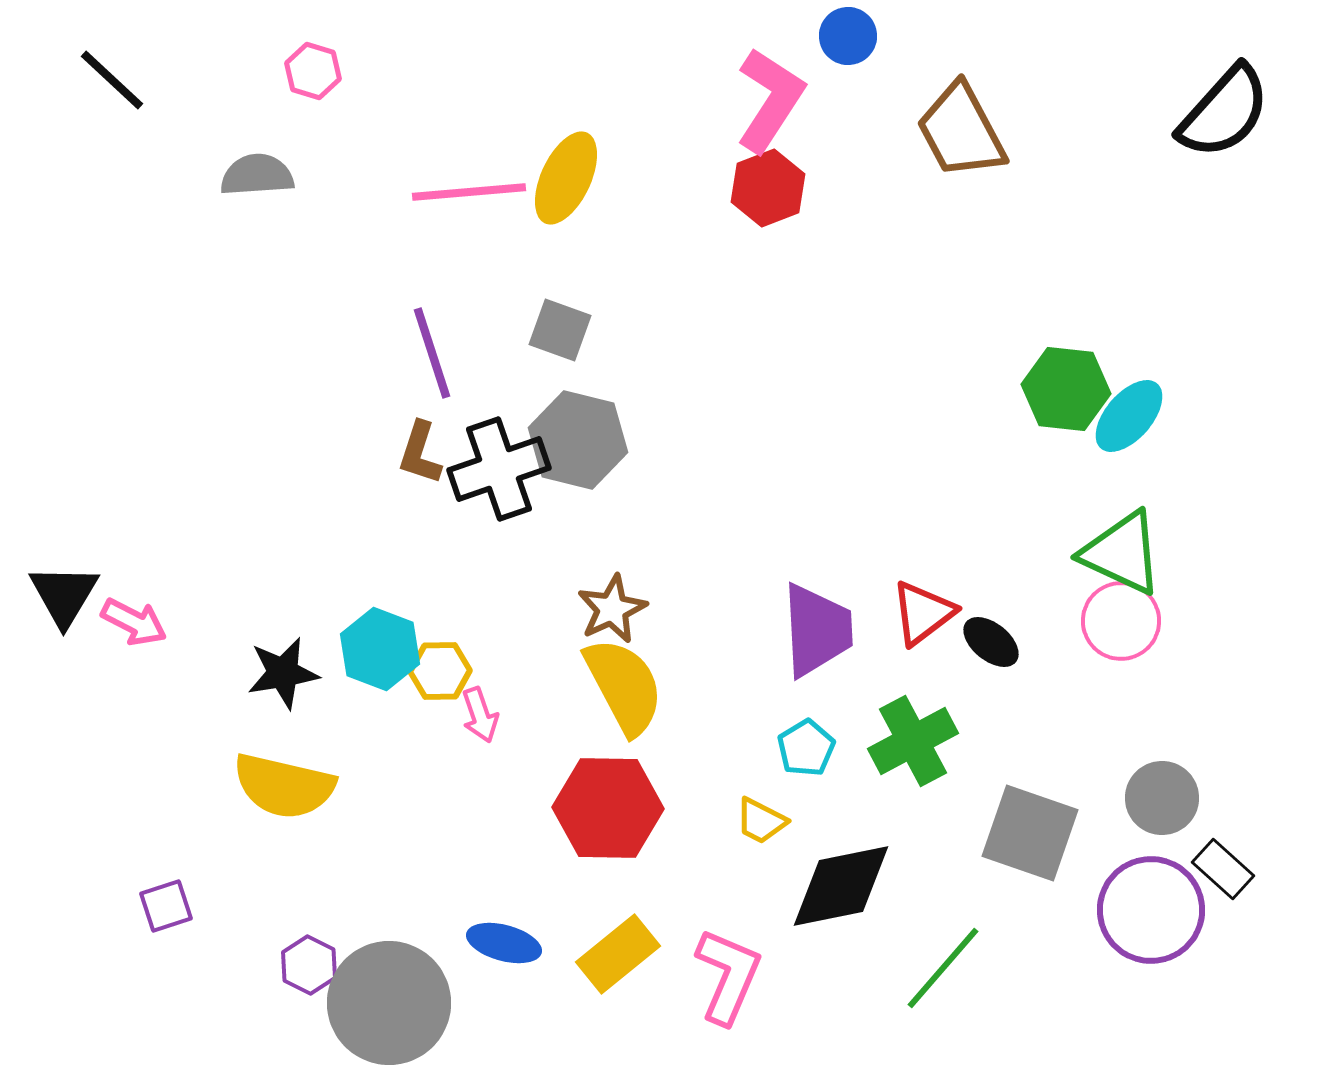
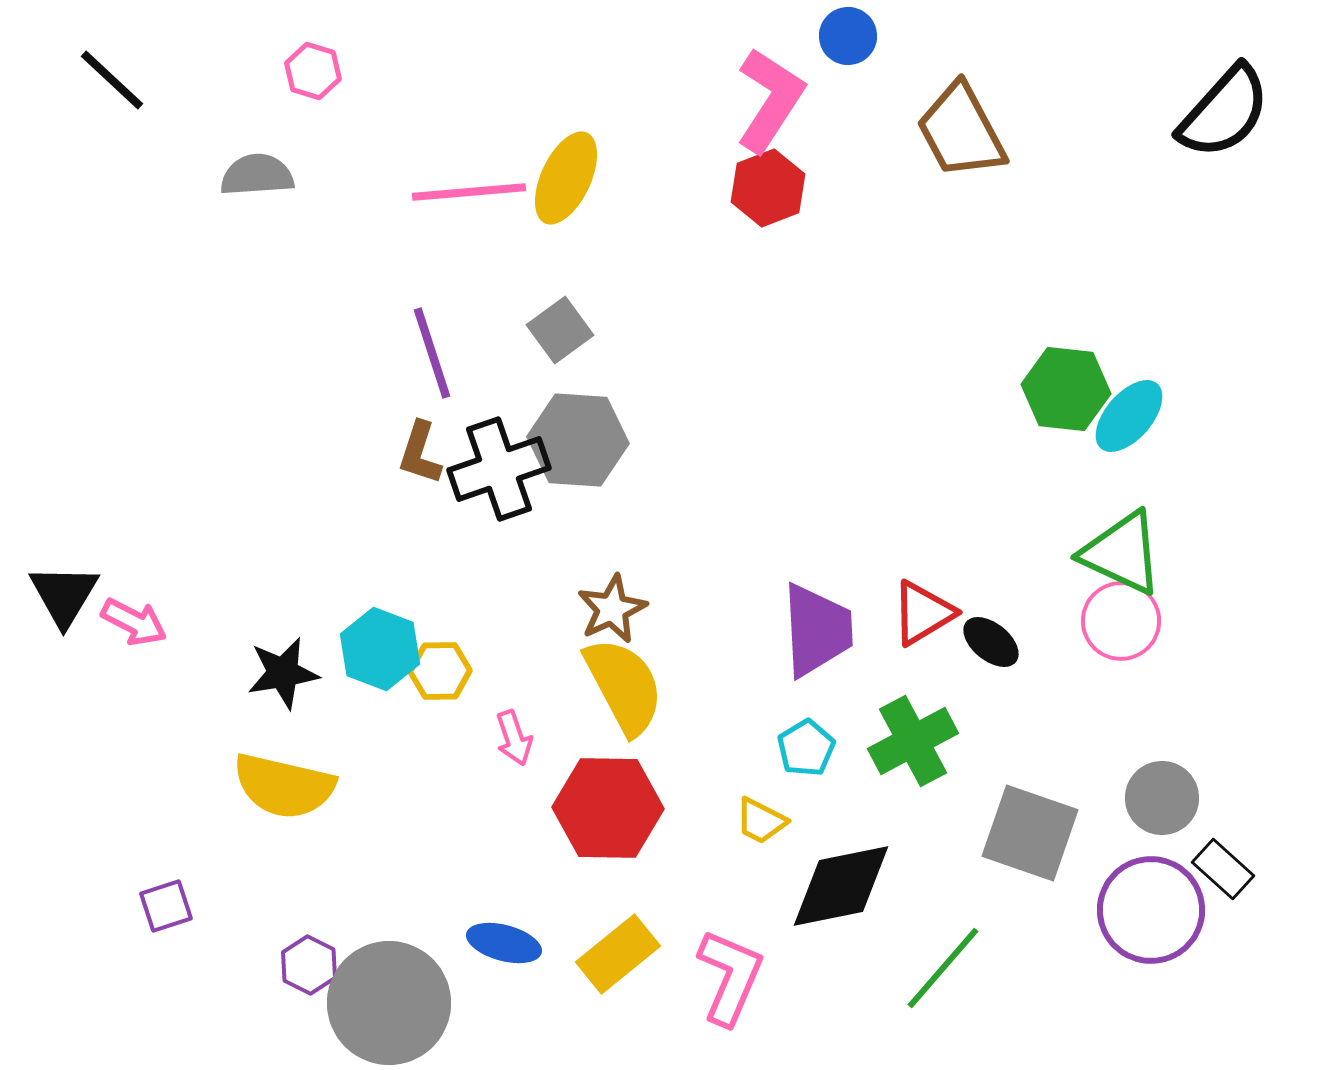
gray square at (560, 330): rotated 34 degrees clockwise
gray hexagon at (578, 440): rotated 10 degrees counterclockwise
red triangle at (923, 613): rotated 6 degrees clockwise
pink arrow at (480, 715): moved 34 px right, 23 px down
pink L-shape at (728, 976): moved 2 px right, 1 px down
